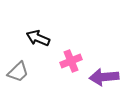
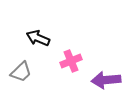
gray trapezoid: moved 3 px right
purple arrow: moved 2 px right, 3 px down
